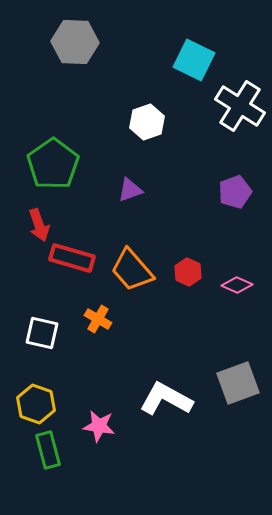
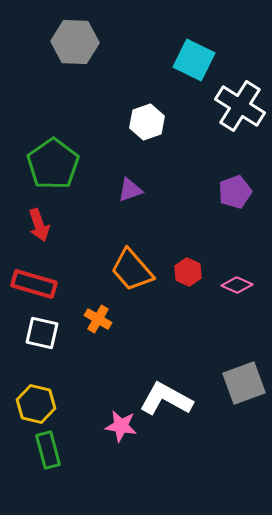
red rectangle: moved 38 px left, 26 px down
gray square: moved 6 px right
yellow hexagon: rotated 6 degrees counterclockwise
pink star: moved 22 px right
